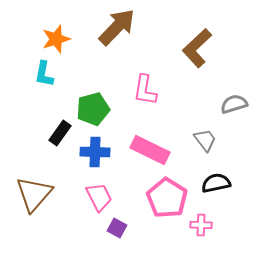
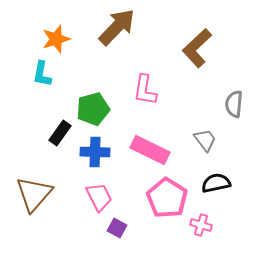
cyan L-shape: moved 2 px left
gray semicircle: rotated 68 degrees counterclockwise
pink cross: rotated 15 degrees clockwise
